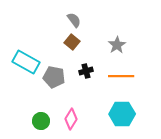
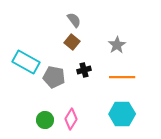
black cross: moved 2 px left, 1 px up
orange line: moved 1 px right, 1 px down
green circle: moved 4 px right, 1 px up
